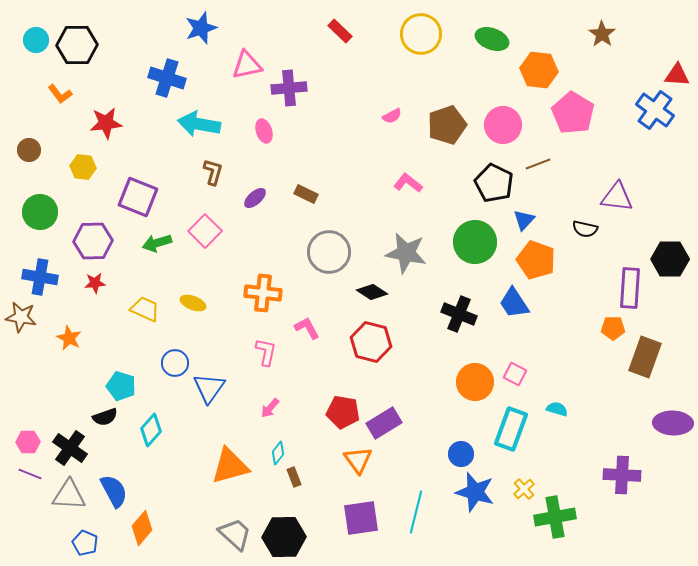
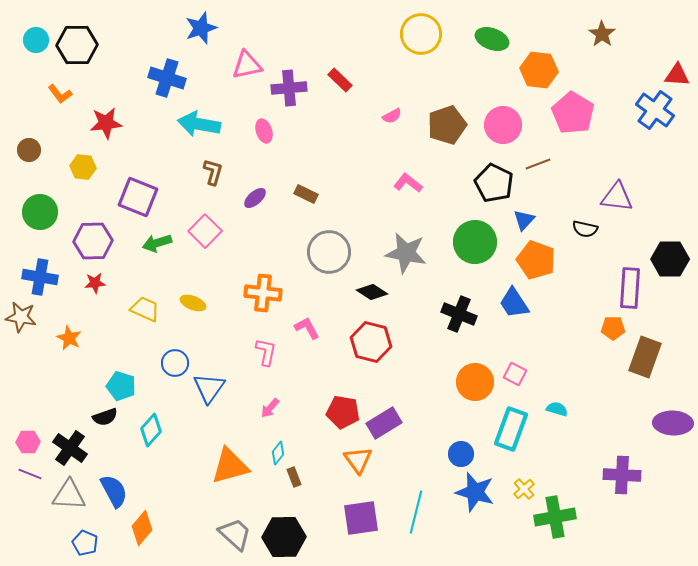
red rectangle at (340, 31): moved 49 px down
